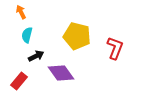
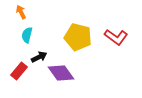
yellow pentagon: moved 1 px right, 1 px down
red L-shape: moved 1 px right, 11 px up; rotated 105 degrees clockwise
black arrow: moved 3 px right, 1 px down
red rectangle: moved 10 px up
